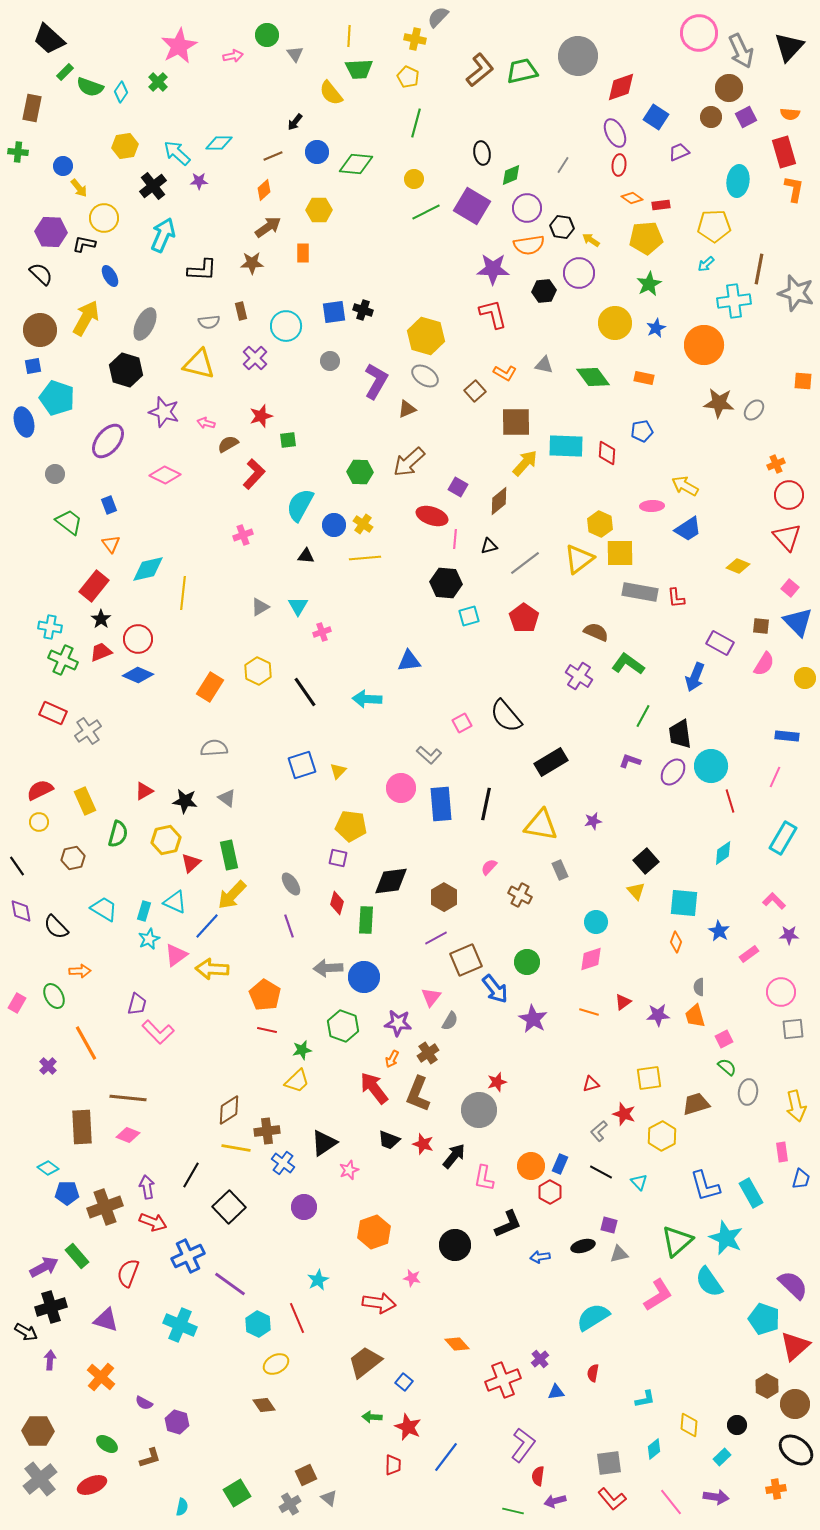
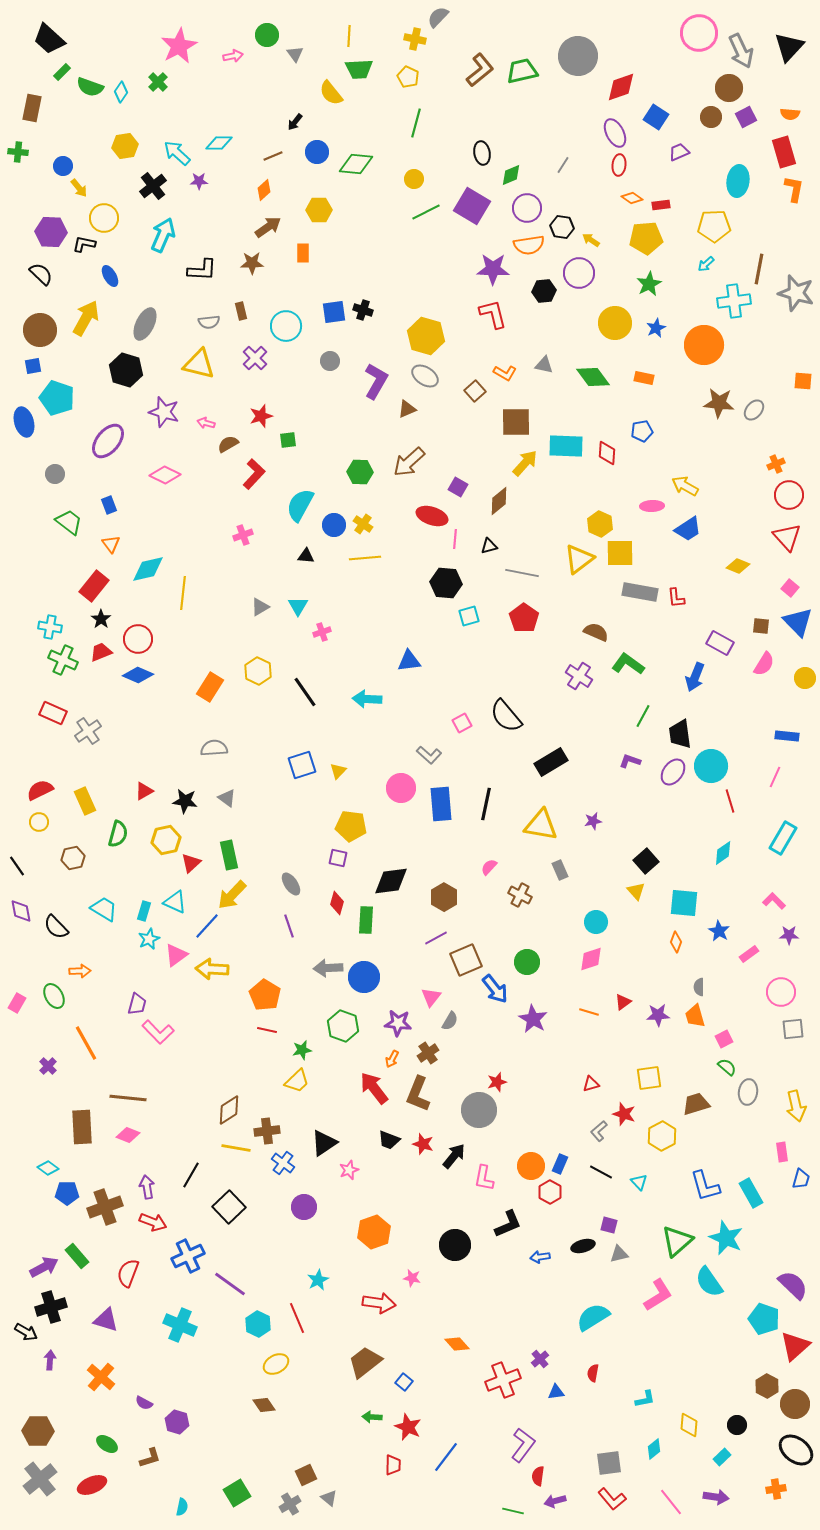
green rectangle at (65, 72): moved 3 px left
gray line at (525, 563): moved 3 px left, 10 px down; rotated 48 degrees clockwise
